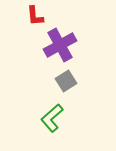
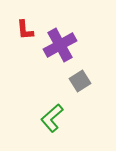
red L-shape: moved 10 px left, 14 px down
gray square: moved 14 px right
